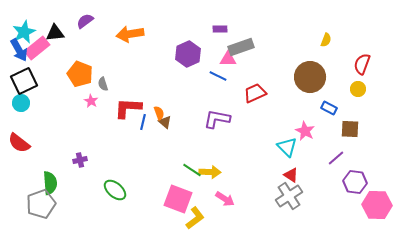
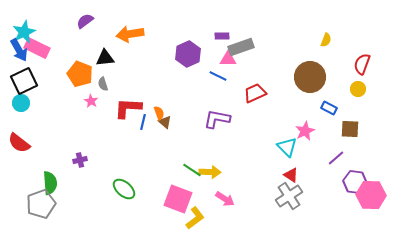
purple rectangle at (220, 29): moved 2 px right, 7 px down
black triangle at (55, 33): moved 50 px right, 25 px down
pink rectangle at (37, 48): rotated 65 degrees clockwise
pink star at (305, 131): rotated 18 degrees clockwise
green ellipse at (115, 190): moved 9 px right, 1 px up
pink hexagon at (377, 205): moved 6 px left, 10 px up
